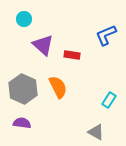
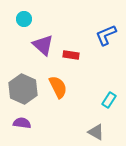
red rectangle: moved 1 px left
